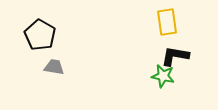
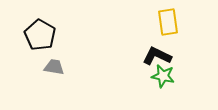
yellow rectangle: moved 1 px right
black L-shape: moved 18 px left; rotated 16 degrees clockwise
